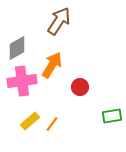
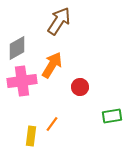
yellow rectangle: moved 1 px right, 15 px down; rotated 42 degrees counterclockwise
